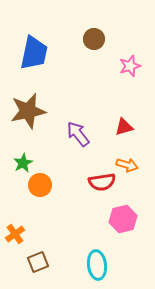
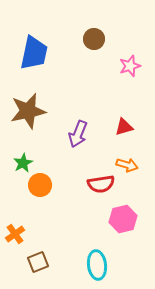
purple arrow: rotated 120 degrees counterclockwise
red semicircle: moved 1 px left, 2 px down
